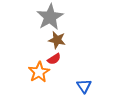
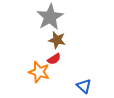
orange star: rotated 25 degrees counterclockwise
blue triangle: rotated 14 degrees counterclockwise
